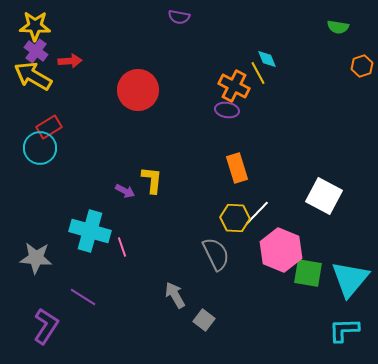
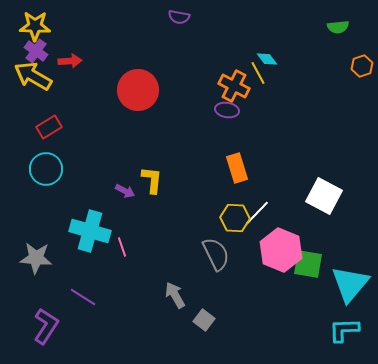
green semicircle: rotated 15 degrees counterclockwise
cyan diamond: rotated 15 degrees counterclockwise
cyan circle: moved 6 px right, 21 px down
green square: moved 9 px up
cyan triangle: moved 5 px down
